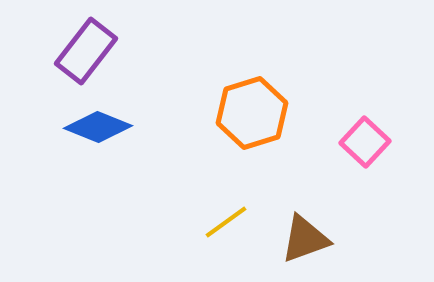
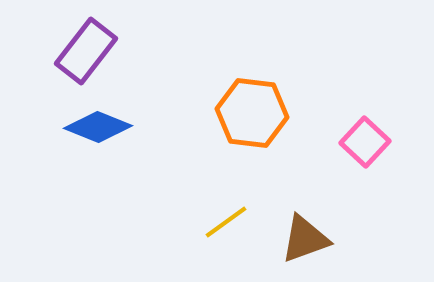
orange hexagon: rotated 24 degrees clockwise
